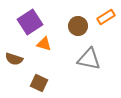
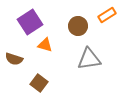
orange rectangle: moved 1 px right, 2 px up
orange triangle: moved 1 px right, 1 px down
gray triangle: rotated 20 degrees counterclockwise
brown square: rotated 12 degrees clockwise
